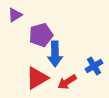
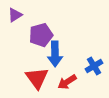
red triangle: rotated 35 degrees counterclockwise
